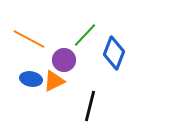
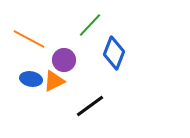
green line: moved 5 px right, 10 px up
black line: rotated 40 degrees clockwise
